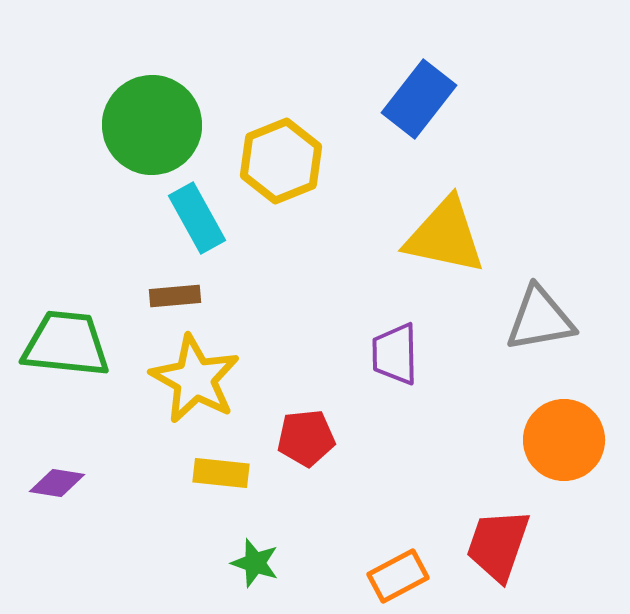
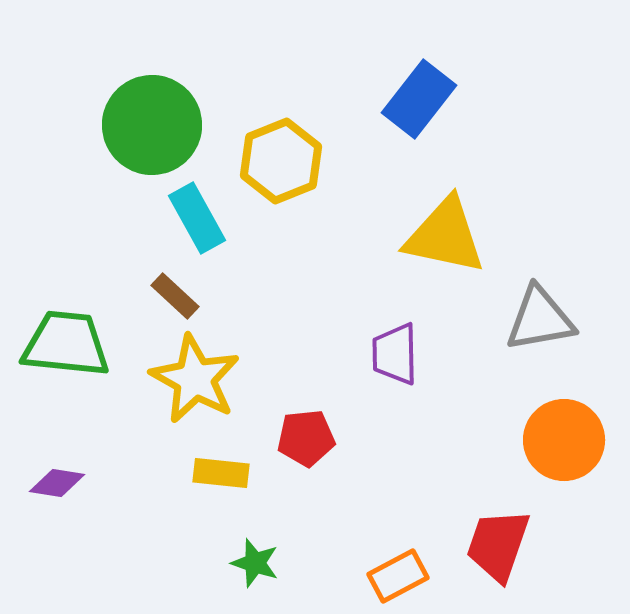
brown rectangle: rotated 48 degrees clockwise
